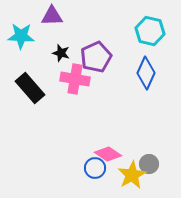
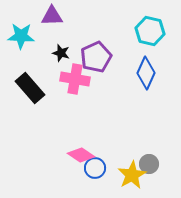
pink diamond: moved 27 px left, 1 px down
